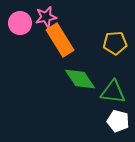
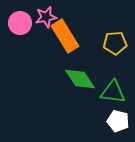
orange rectangle: moved 5 px right, 4 px up
